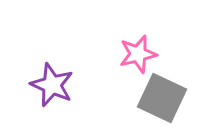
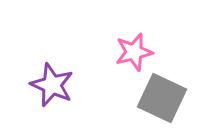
pink star: moved 4 px left, 2 px up
